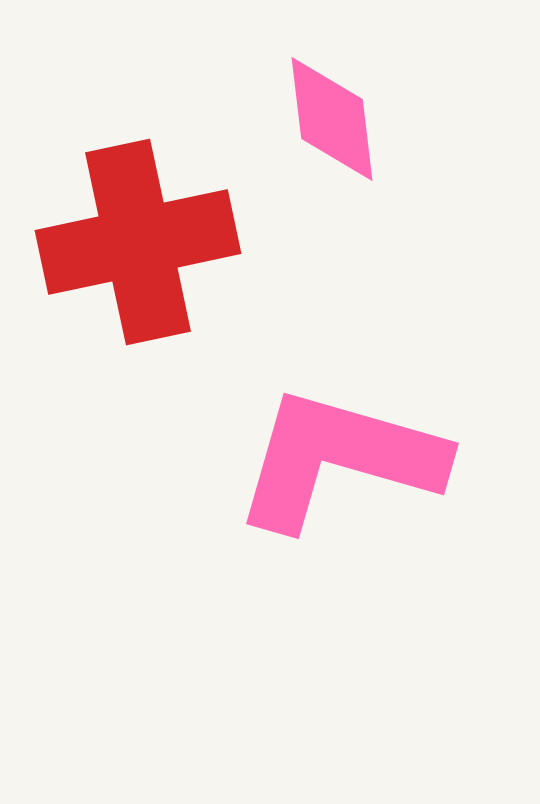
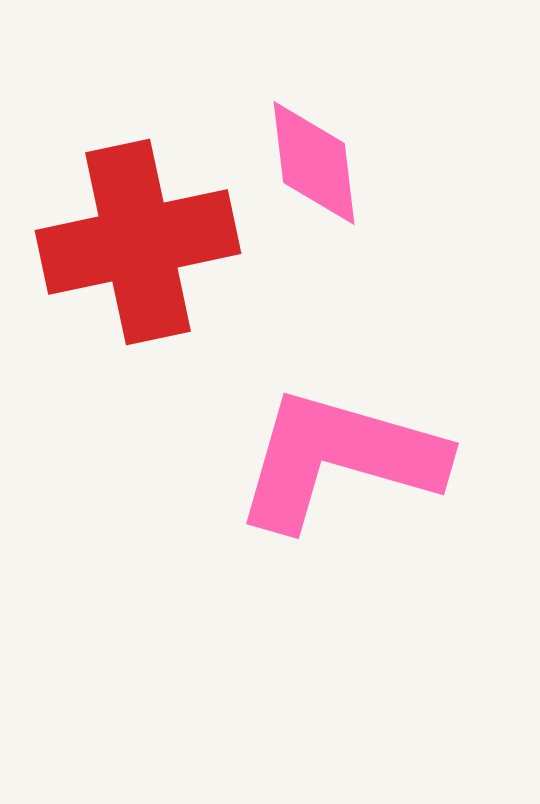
pink diamond: moved 18 px left, 44 px down
